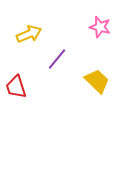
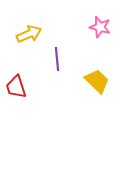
purple line: rotated 45 degrees counterclockwise
